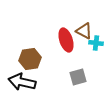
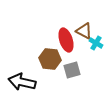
cyan cross: rotated 24 degrees clockwise
brown hexagon: moved 20 px right; rotated 15 degrees clockwise
gray square: moved 6 px left, 7 px up
